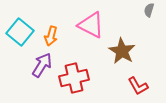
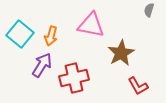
pink triangle: rotated 16 degrees counterclockwise
cyan square: moved 2 px down
brown star: moved 1 px left, 2 px down; rotated 12 degrees clockwise
